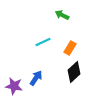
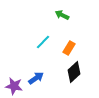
cyan line: rotated 21 degrees counterclockwise
orange rectangle: moved 1 px left
blue arrow: rotated 21 degrees clockwise
